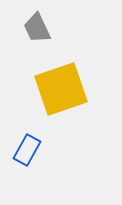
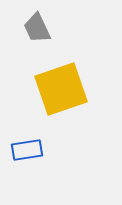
blue rectangle: rotated 52 degrees clockwise
